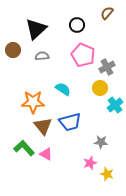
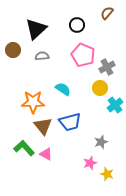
gray star: rotated 24 degrees counterclockwise
